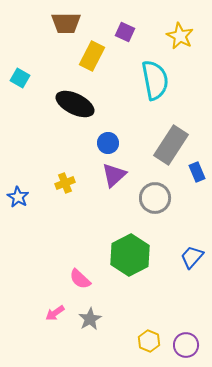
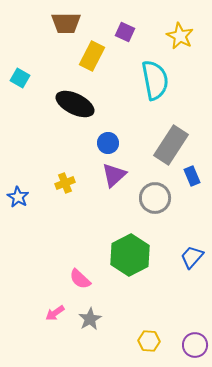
blue rectangle: moved 5 px left, 4 px down
yellow hexagon: rotated 20 degrees counterclockwise
purple circle: moved 9 px right
